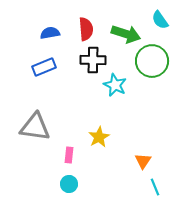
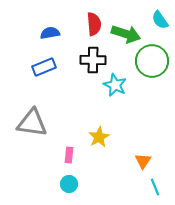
red semicircle: moved 8 px right, 5 px up
gray triangle: moved 3 px left, 4 px up
